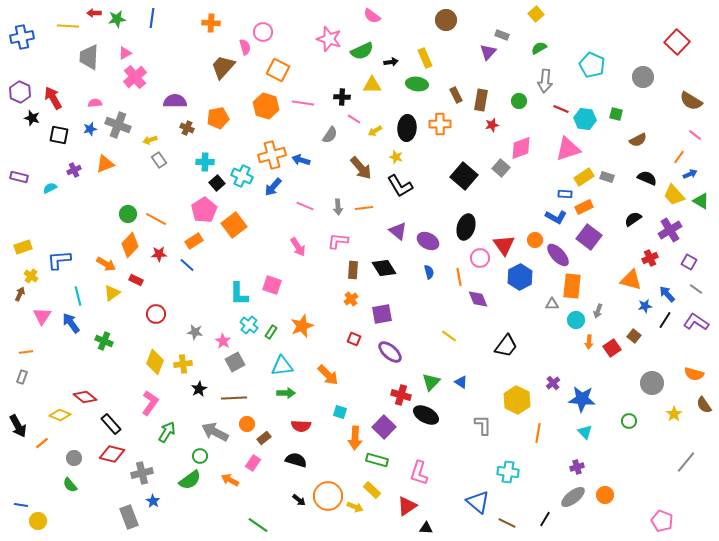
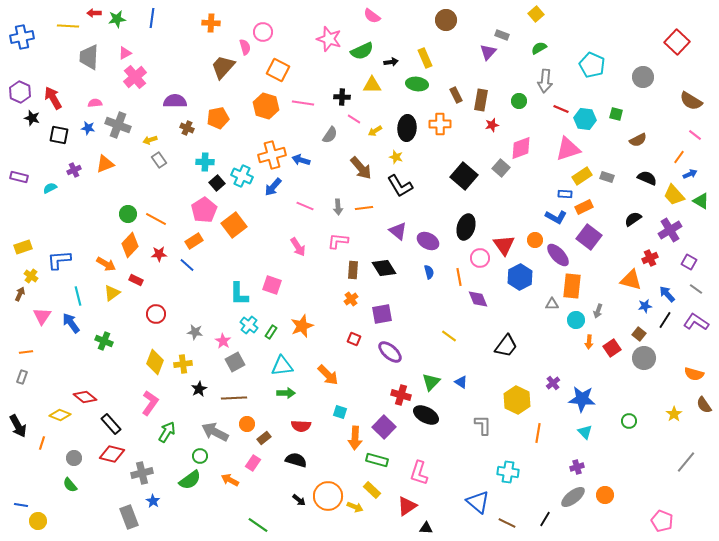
blue star at (90, 129): moved 2 px left, 1 px up; rotated 24 degrees clockwise
yellow rectangle at (584, 177): moved 2 px left, 1 px up
brown square at (634, 336): moved 5 px right, 2 px up
gray circle at (652, 383): moved 8 px left, 25 px up
orange line at (42, 443): rotated 32 degrees counterclockwise
